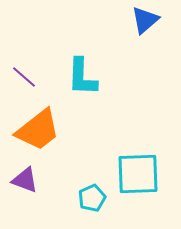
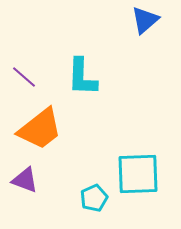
orange trapezoid: moved 2 px right, 1 px up
cyan pentagon: moved 2 px right
